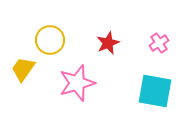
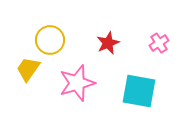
yellow trapezoid: moved 5 px right
cyan square: moved 16 px left
